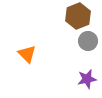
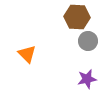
brown hexagon: moved 1 px left, 1 px down; rotated 25 degrees clockwise
